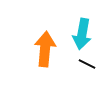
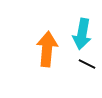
orange arrow: moved 2 px right
